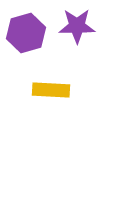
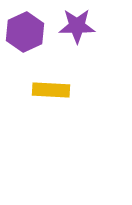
purple hexagon: moved 1 px left, 1 px up; rotated 9 degrees counterclockwise
